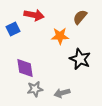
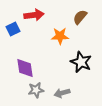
red arrow: rotated 18 degrees counterclockwise
black star: moved 1 px right, 3 px down
gray star: moved 1 px right, 1 px down
